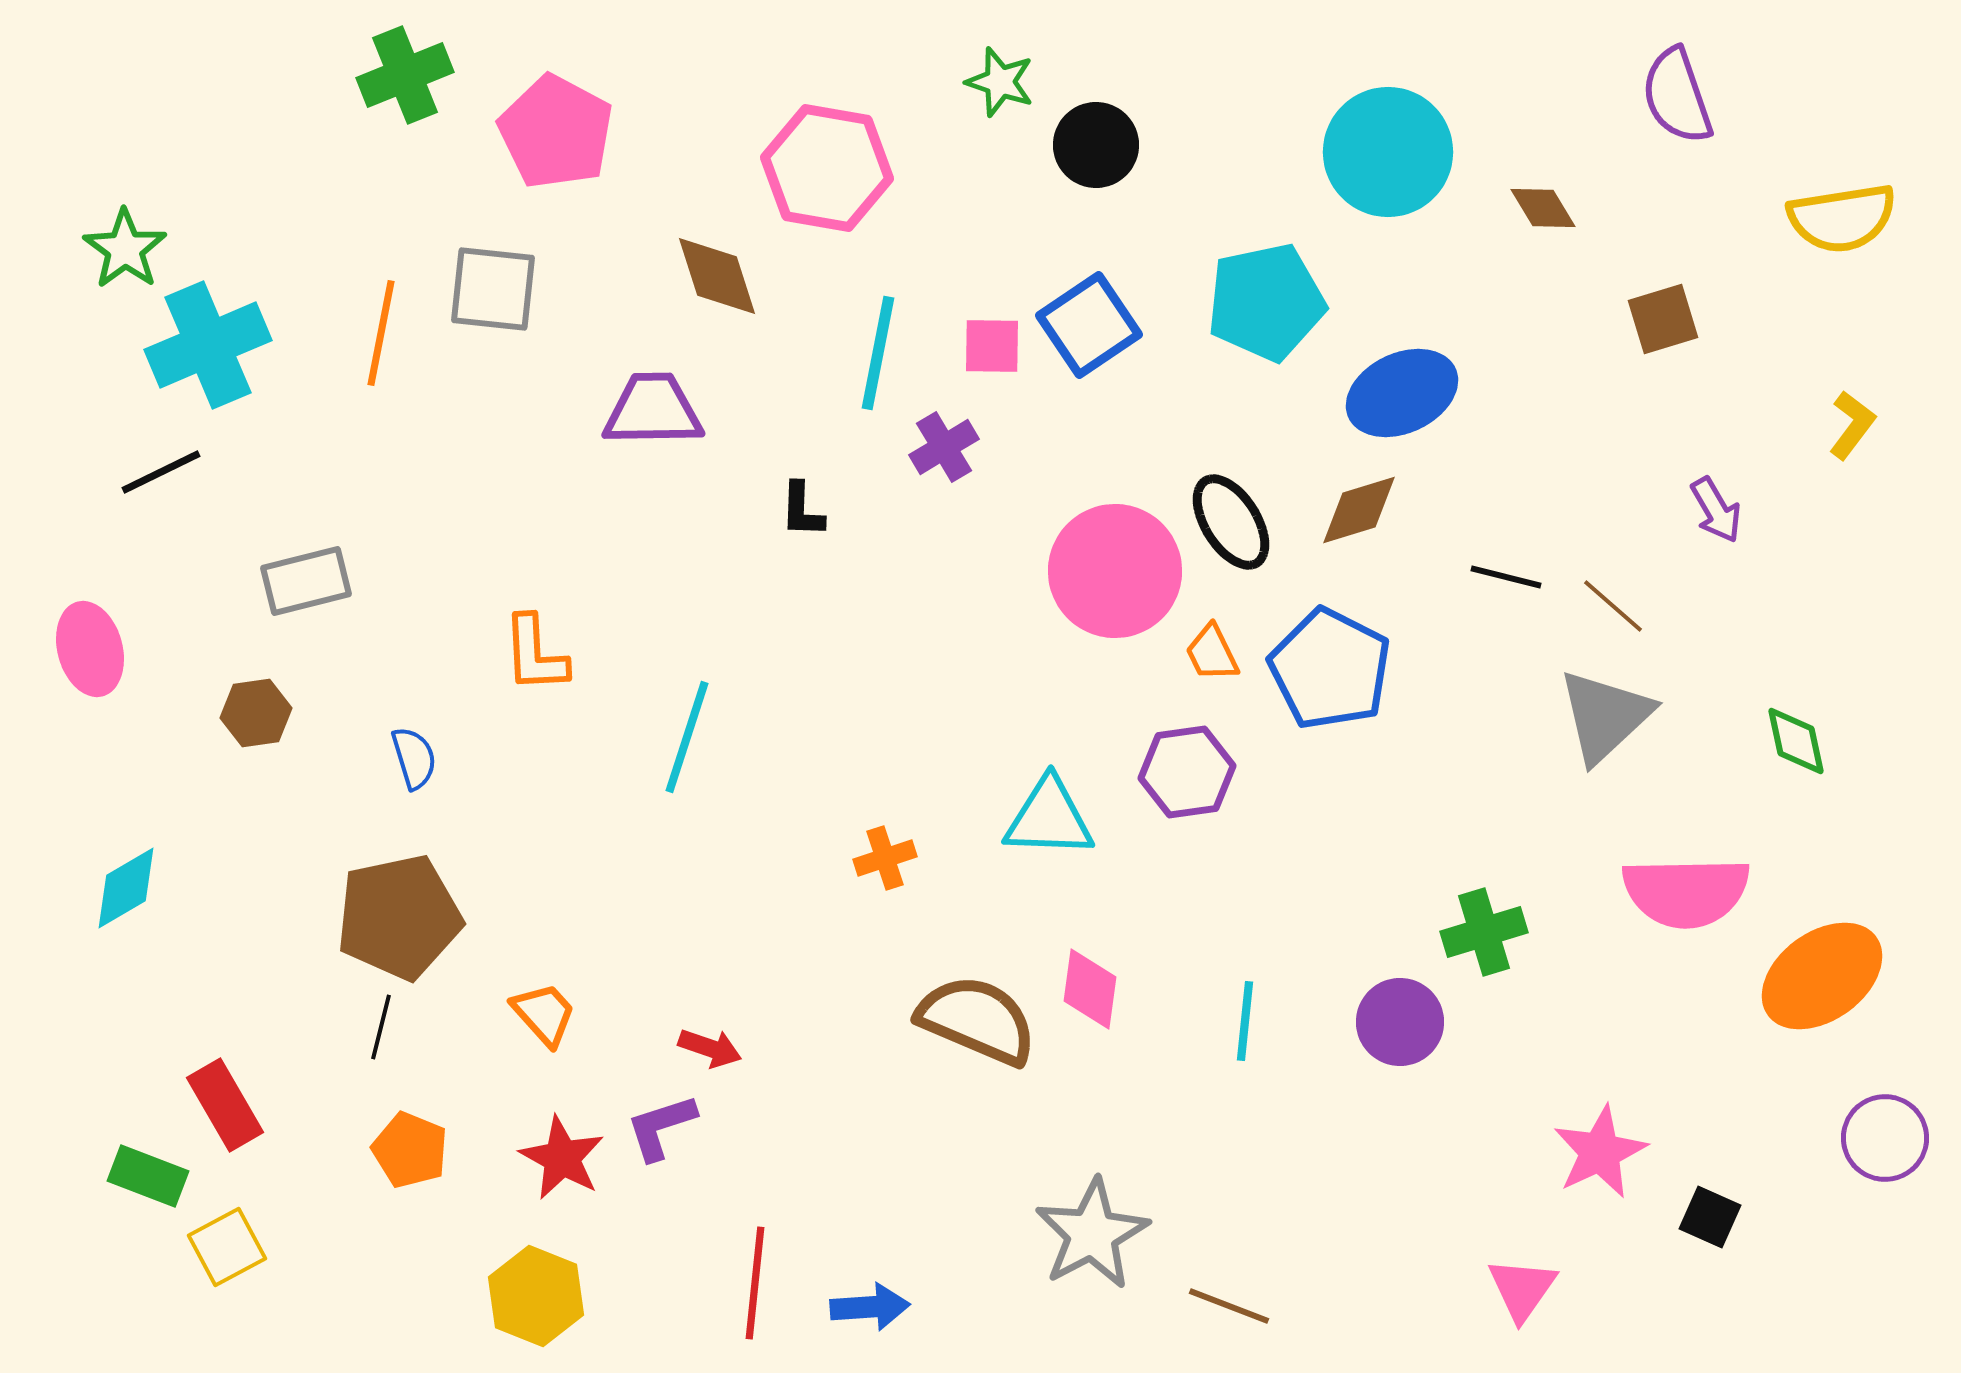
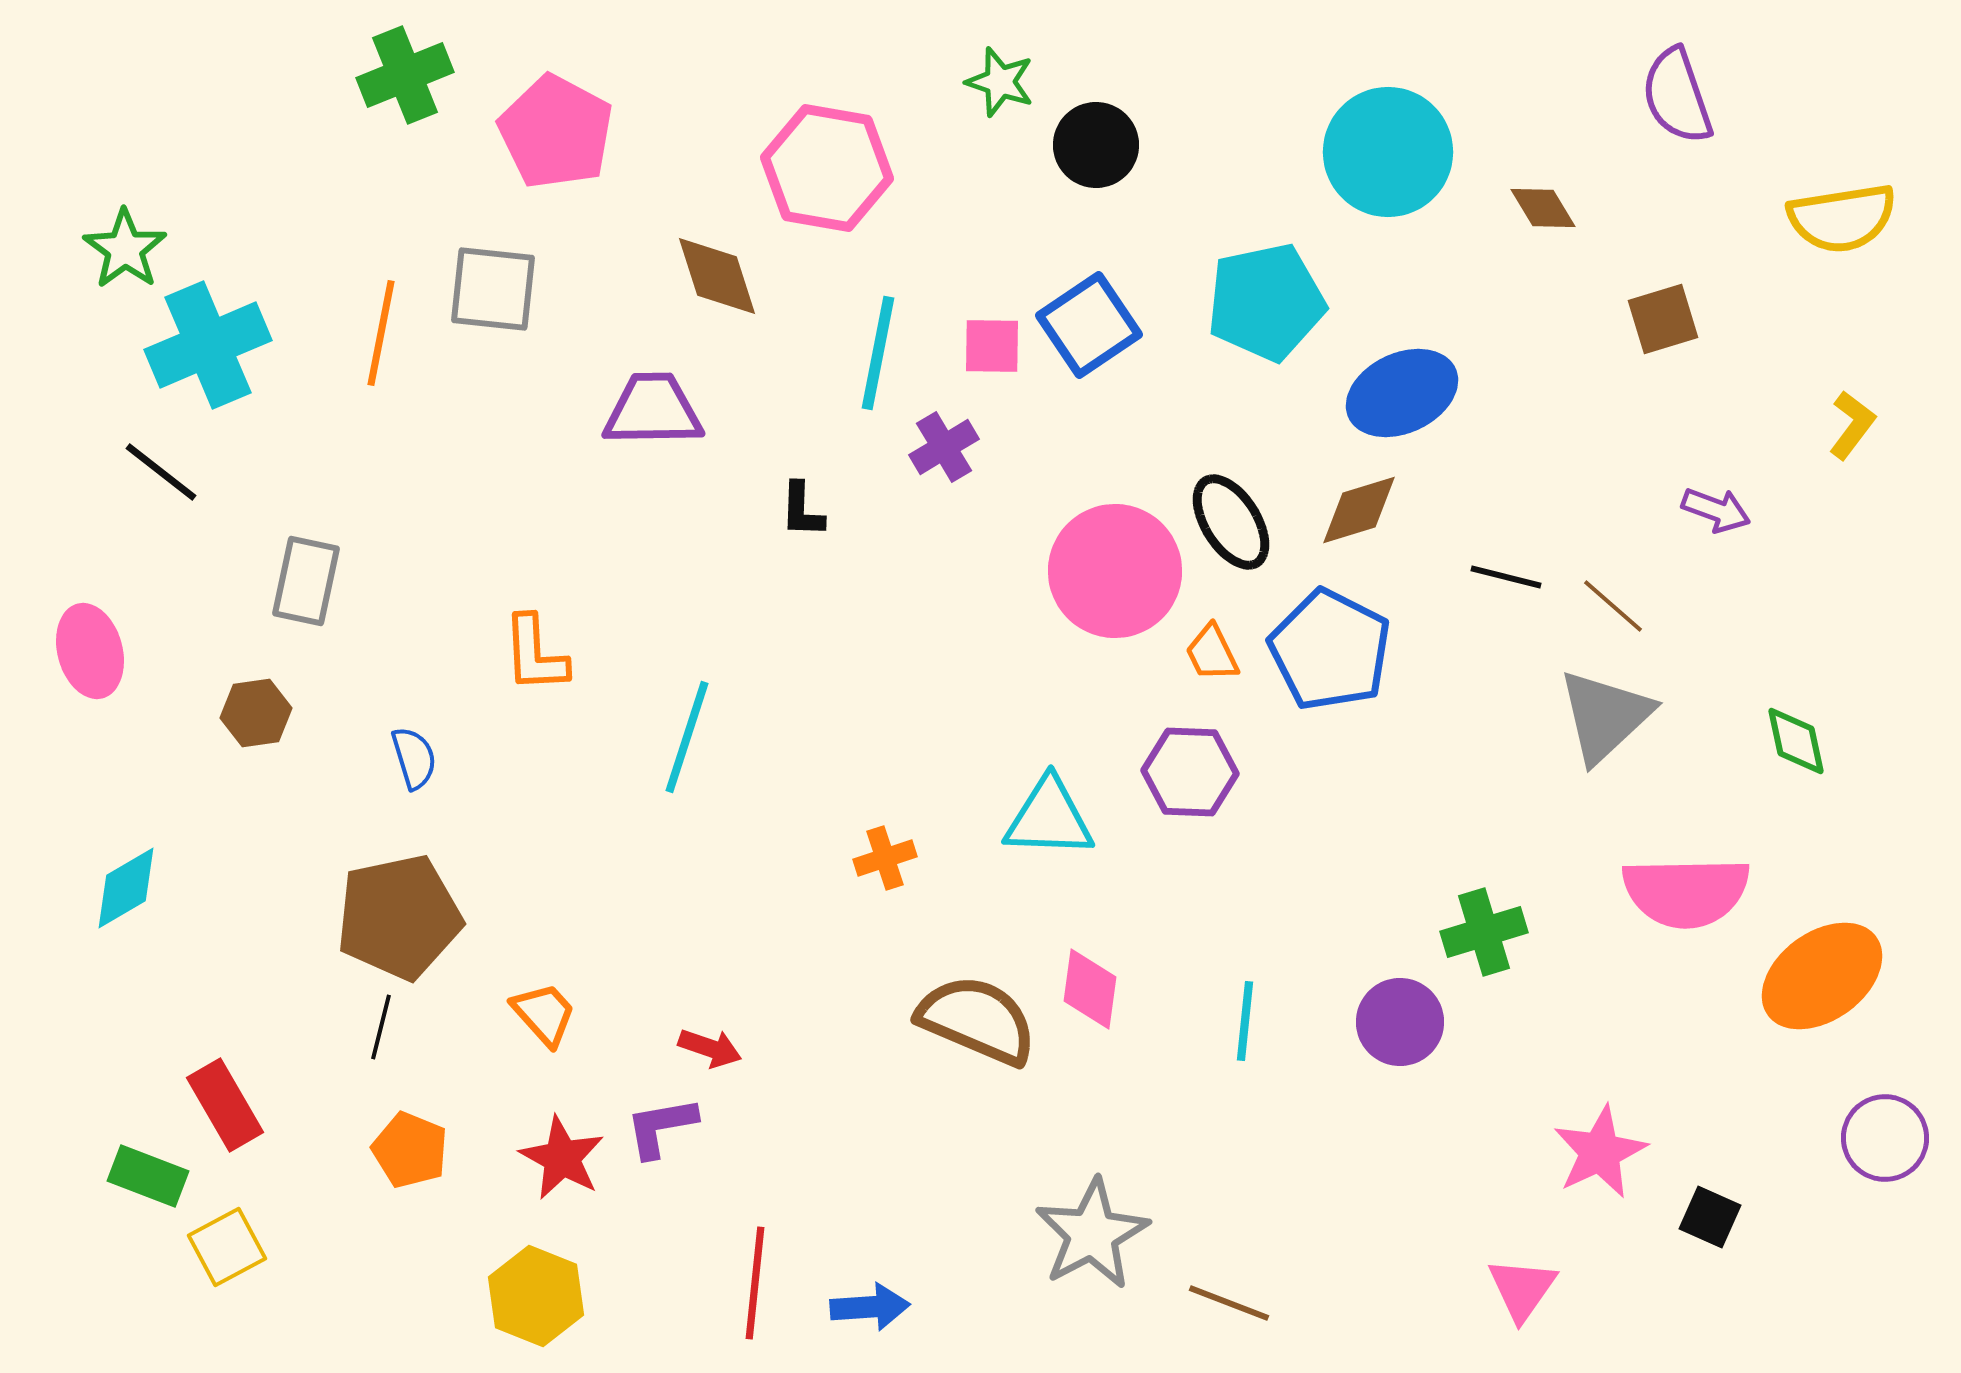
black line at (161, 472): rotated 64 degrees clockwise
purple arrow at (1716, 510): rotated 40 degrees counterclockwise
gray rectangle at (306, 581): rotated 64 degrees counterclockwise
pink ellipse at (90, 649): moved 2 px down
blue pentagon at (1330, 669): moved 19 px up
purple hexagon at (1187, 772): moved 3 px right; rotated 10 degrees clockwise
purple L-shape at (661, 1127): rotated 8 degrees clockwise
brown line at (1229, 1306): moved 3 px up
